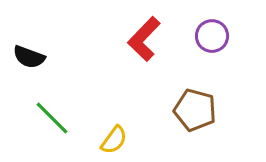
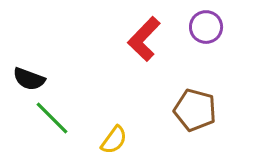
purple circle: moved 6 px left, 9 px up
black semicircle: moved 22 px down
